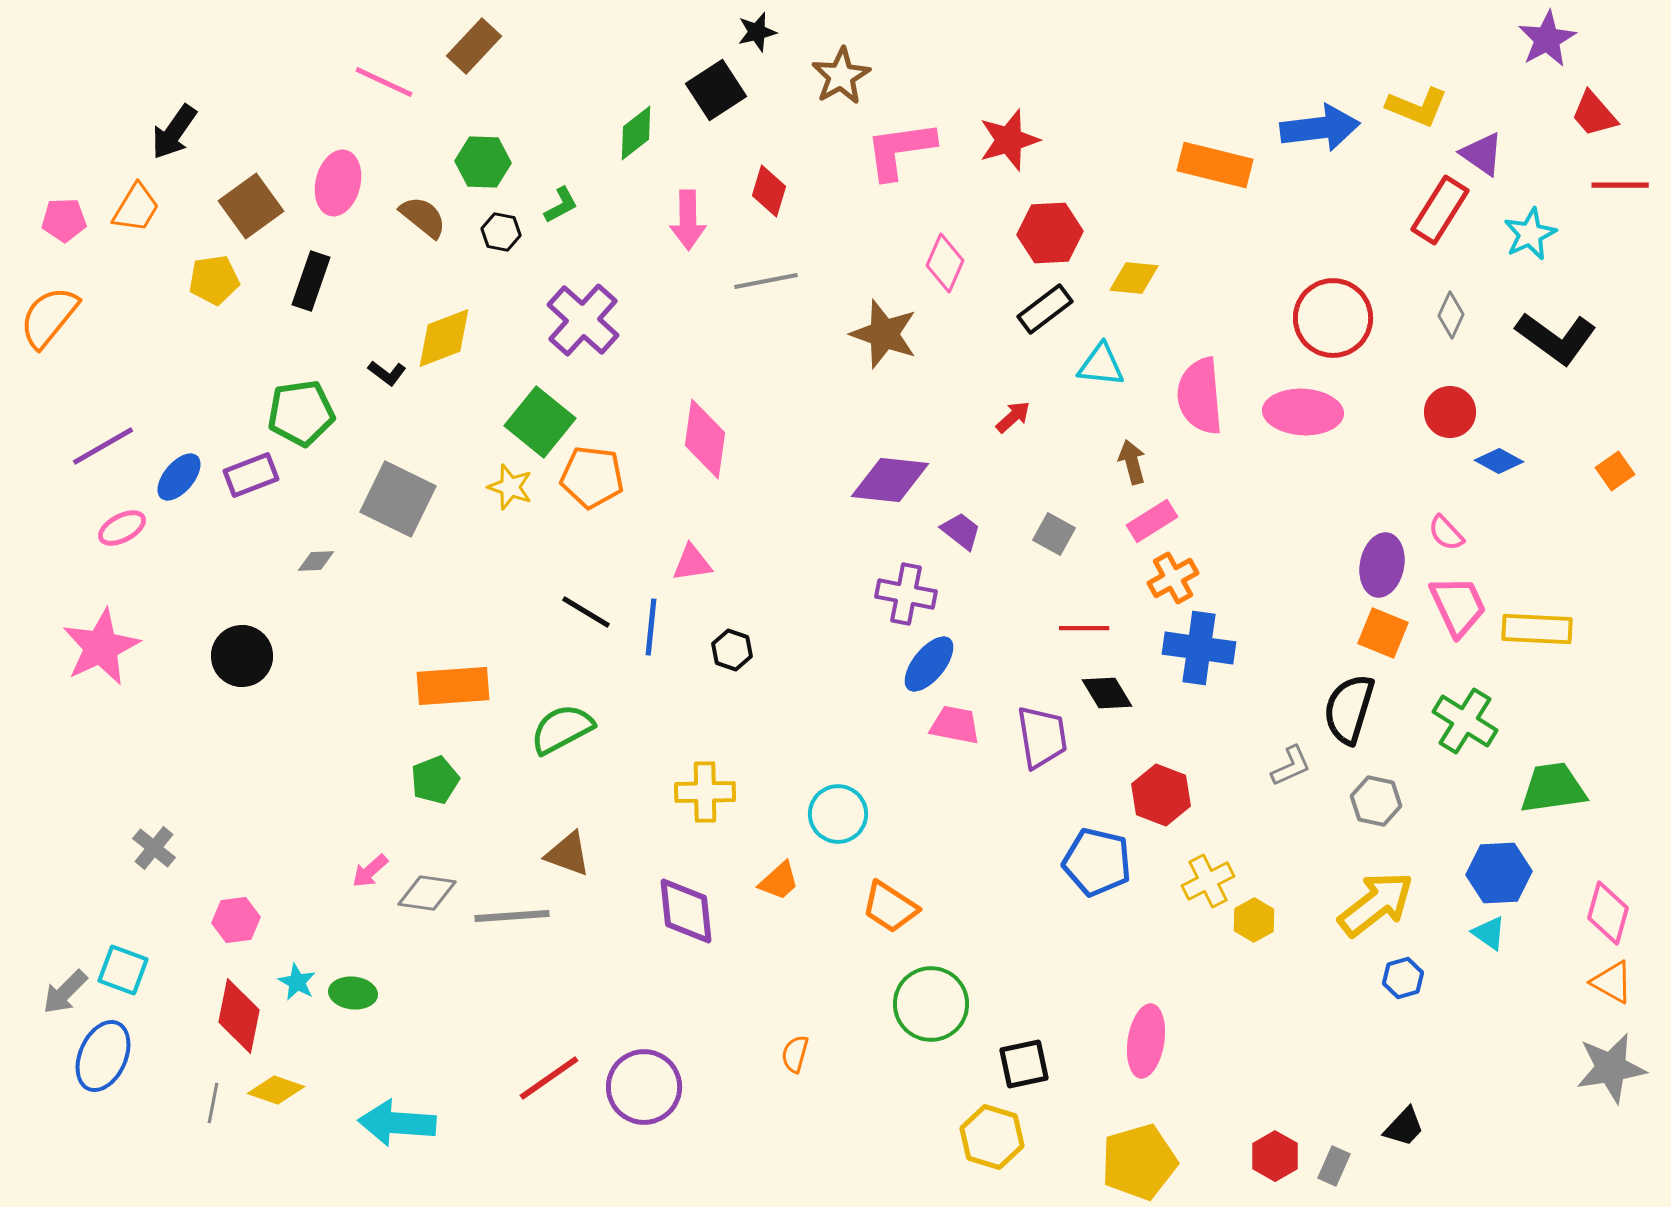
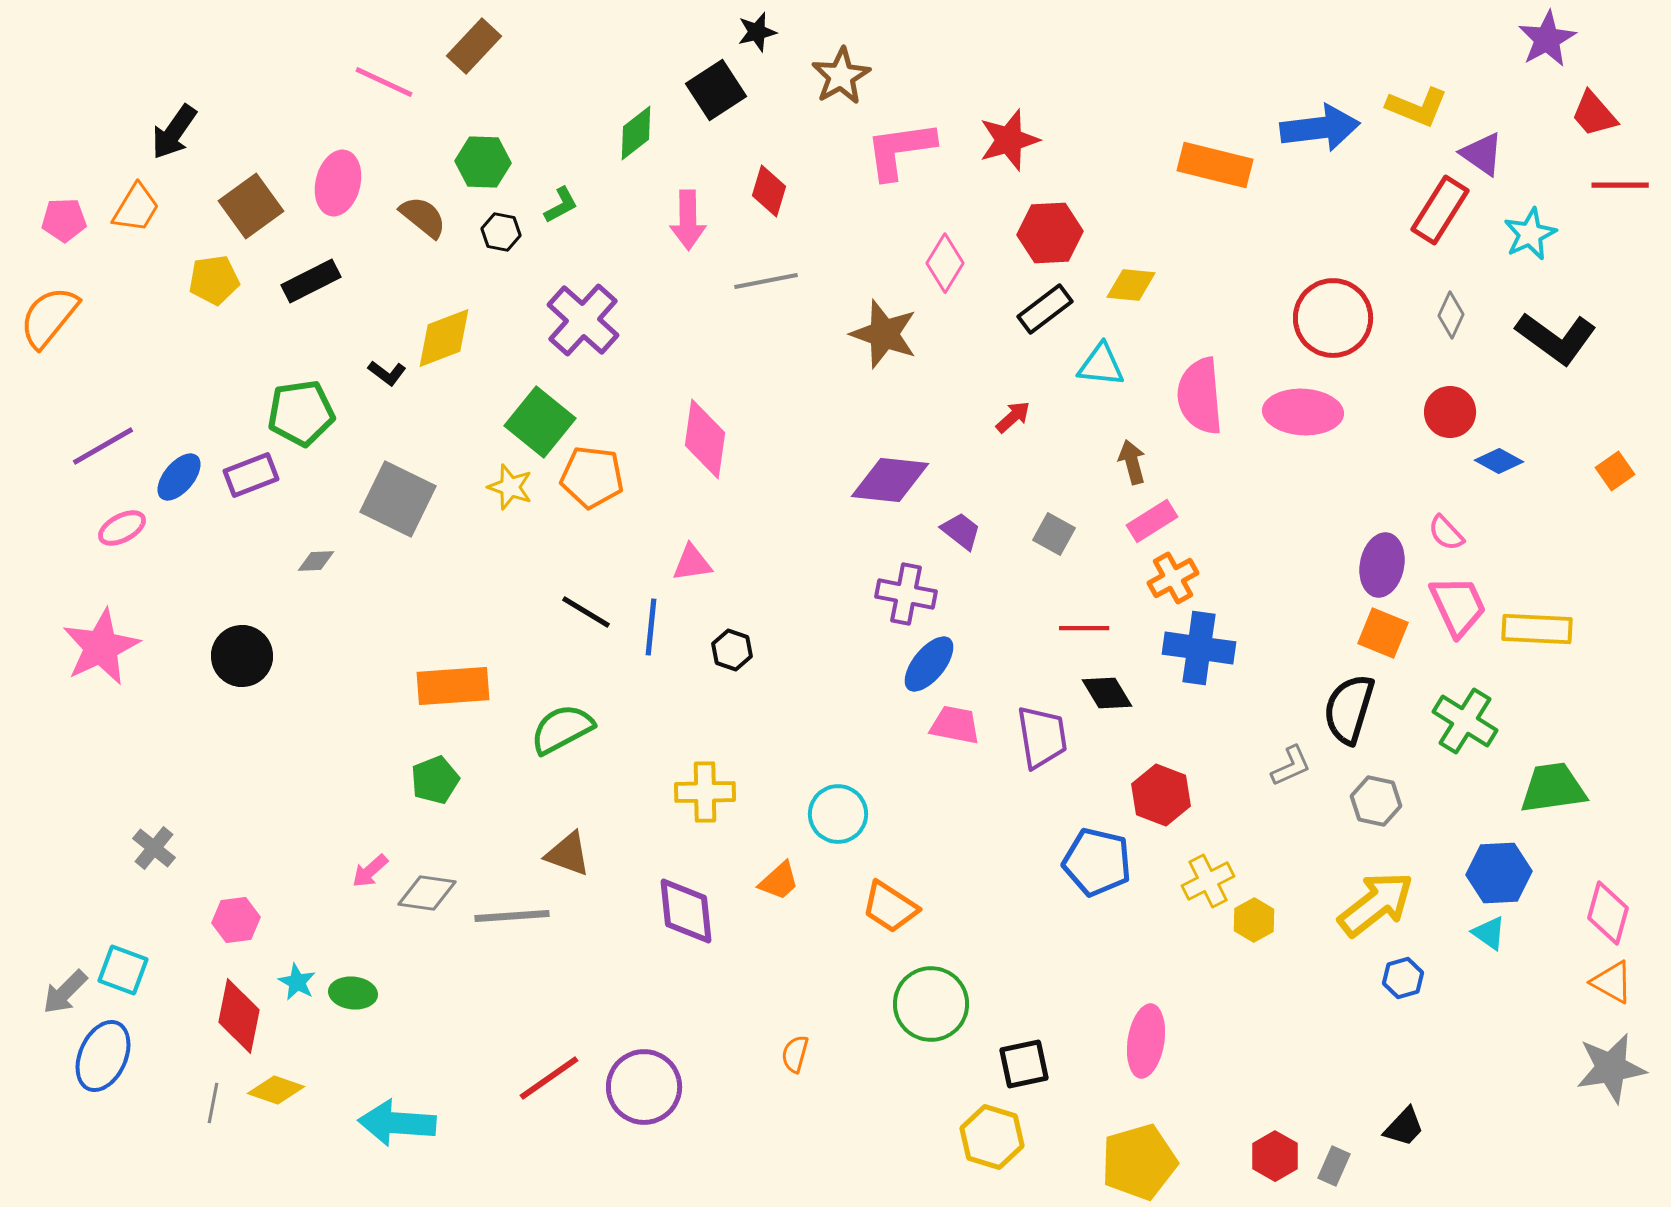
pink diamond at (945, 263): rotated 8 degrees clockwise
yellow diamond at (1134, 278): moved 3 px left, 7 px down
black rectangle at (311, 281): rotated 44 degrees clockwise
